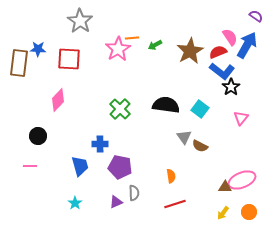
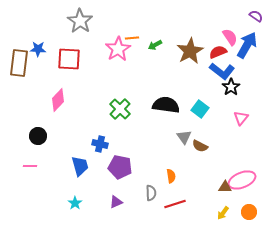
blue cross: rotated 14 degrees clockwise
gray semicircle: moved 17 px right
